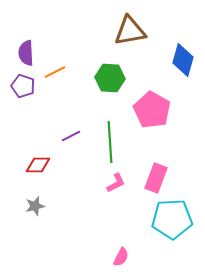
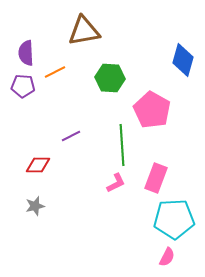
brown triangle: moved 46 px left
purple pentagon: rotated 15 degrees counterclockwise
green line: moved 12 px right, 3 px down
cyan pentagon: moved 2 px right
pink semicircle: moved 46 px right
